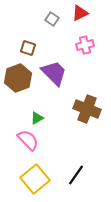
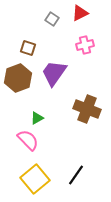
purple trapezoid: rotated 100 degrees counterclockwise
